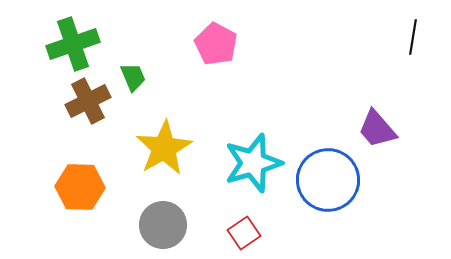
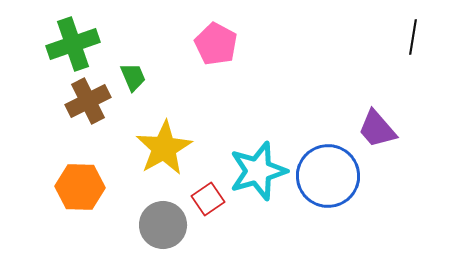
cyan star: moved 5 px right, 8 px down
blue circle: moved 4 px up
red square: moved 36 px left, 34 px up
